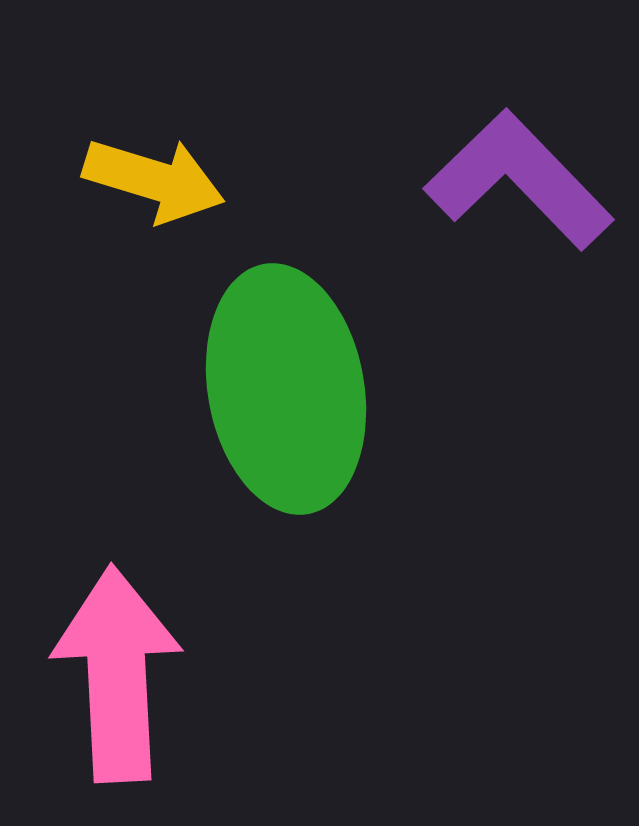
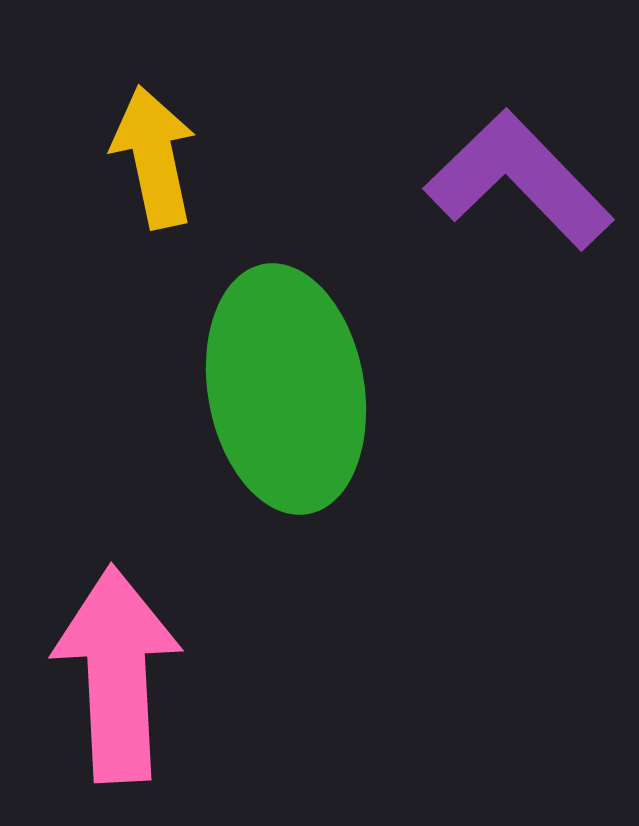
yellow arrow: moved 23 px up; rotated 119 degrees counterclockwise
